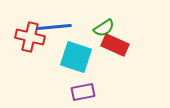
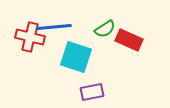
green semicircle: moved 1 px right, 1 px down
red rectangle: moved 14 px right, 5 px up
purple rectangle: moved 9 px right
